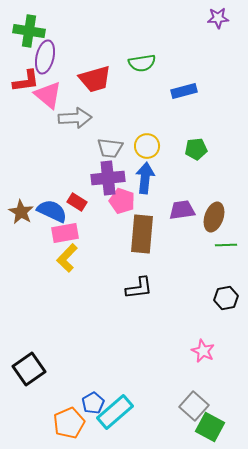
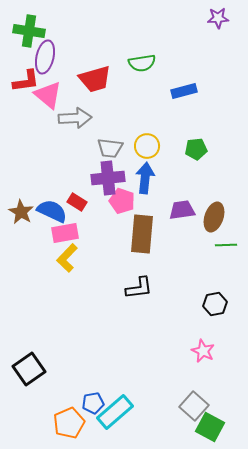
black hexagon: moved 11 px left, 6 px down
blue pentagon: rotated 20 degrees clockwise
